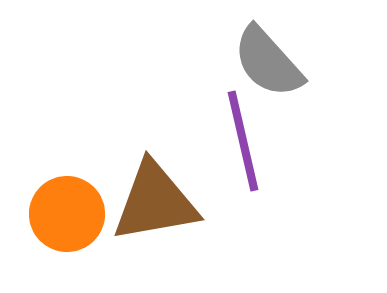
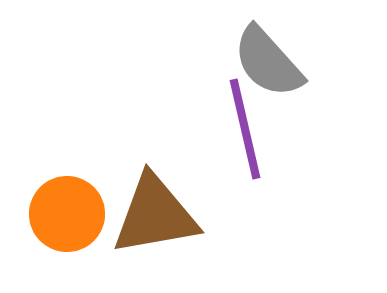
purple line: moved 2 px right, 12 px up
brown triangle: moved 13 px down
